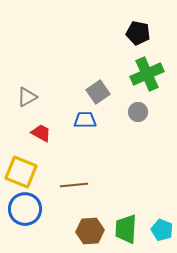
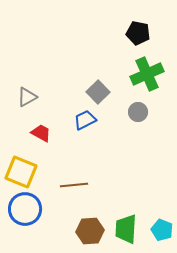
gray square: rotated 10 degrees counterclockwise
blue trapezoid: rotated 25 degrees counterclockwise
